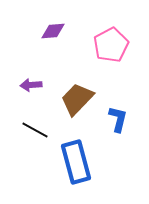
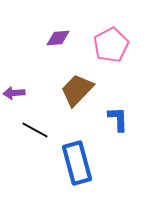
purple diamond: moved 5 px right, 7 px down
purple arrow: moved 17 px left, 8 px down
brown trapezoid: moved 9 px up
blue L-shape: rotated 16 degrees counterclockwise
blue rectangle: moved 1 px right, 1 px down
